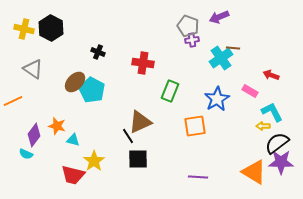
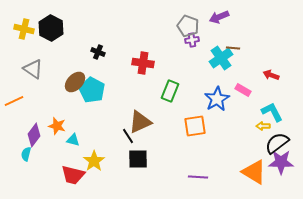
pink rectangle: moved 7 px left, 1 px up
orange line: moved 1 px right
cyan semicircle: rotated 80 degrees clockwise
